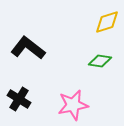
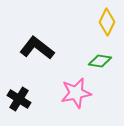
yellow diamond: rotated 48 degrees counterclockwise
black L-shape: moved 9 px right
pink star: moved 3 px right, 12 px up
